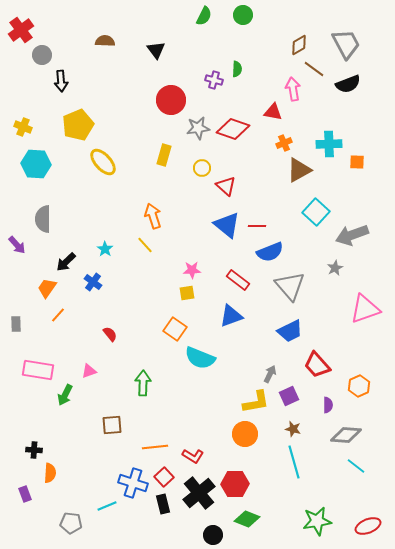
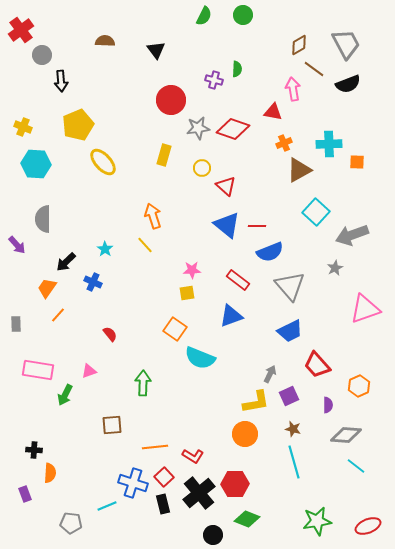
blue cross at (93, 282): rotated 12 degrees counterclockwise
